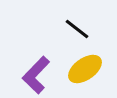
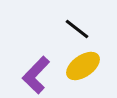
yellow ellipse: moved 2 px left, 3 px up
